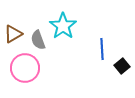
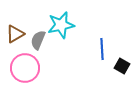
cyan star: moved 2 px left, 1 px up; rotated 24 degrees clockwise
brown triangle: moved 2 px right
gray semicircle: rotated 42 degrees clockwise
black square: rotated 21 degrees counterclockwise
